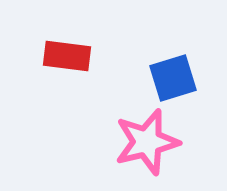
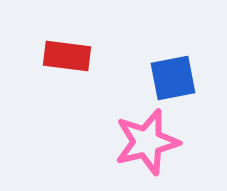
blue square: rotated 6 degrees clockwise
